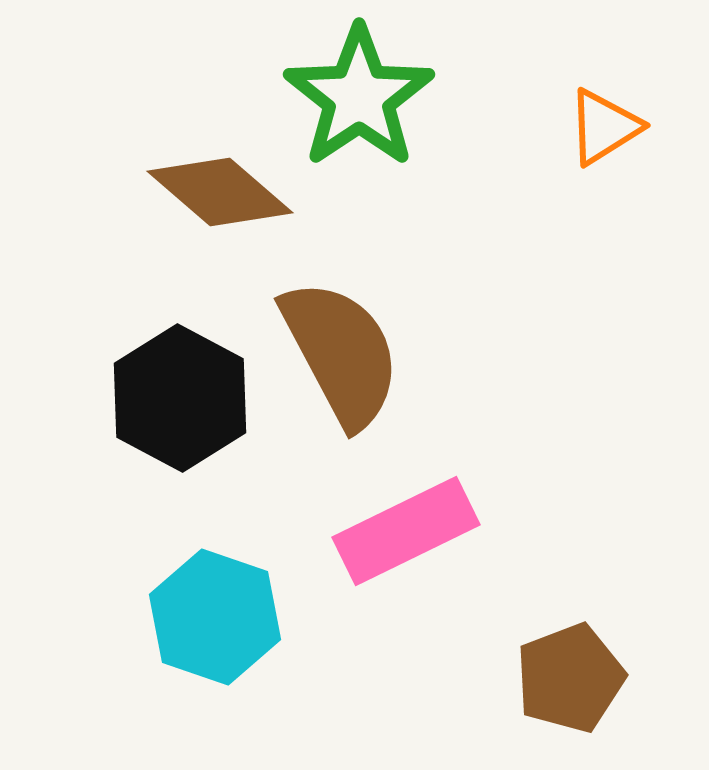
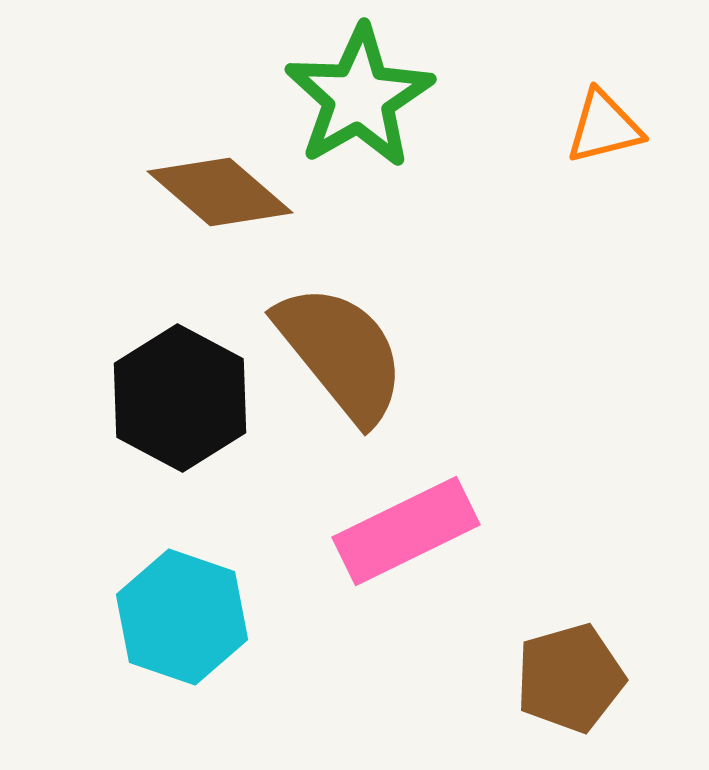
green star: rotated 4 degrees clockwise
orange triangle: rotated 18 degrees clockwise
brown semicircle: rotated 11 degrees counterclockwise
cyan hexagon: moved 33 px left
brown pentagon: rotated 5 degrees clockwise
